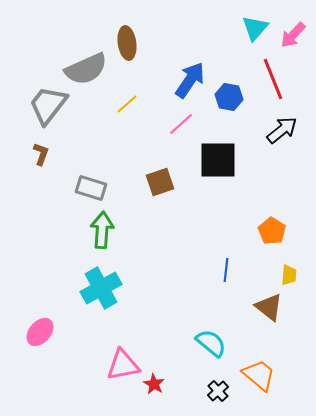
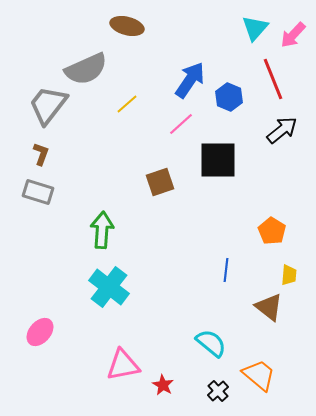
brown ellipse: moved 17 px up; rotated 68 degrees counterclockwise
blue hexagon: rotated 12 degrees clockwise
gray rectangle: moved 53 px left, 4 px down
cyan cross: moved 8 px right, 1 px up; rotated 24 degrees counterclockwise
red star: moved 9 px right, 1 px down
